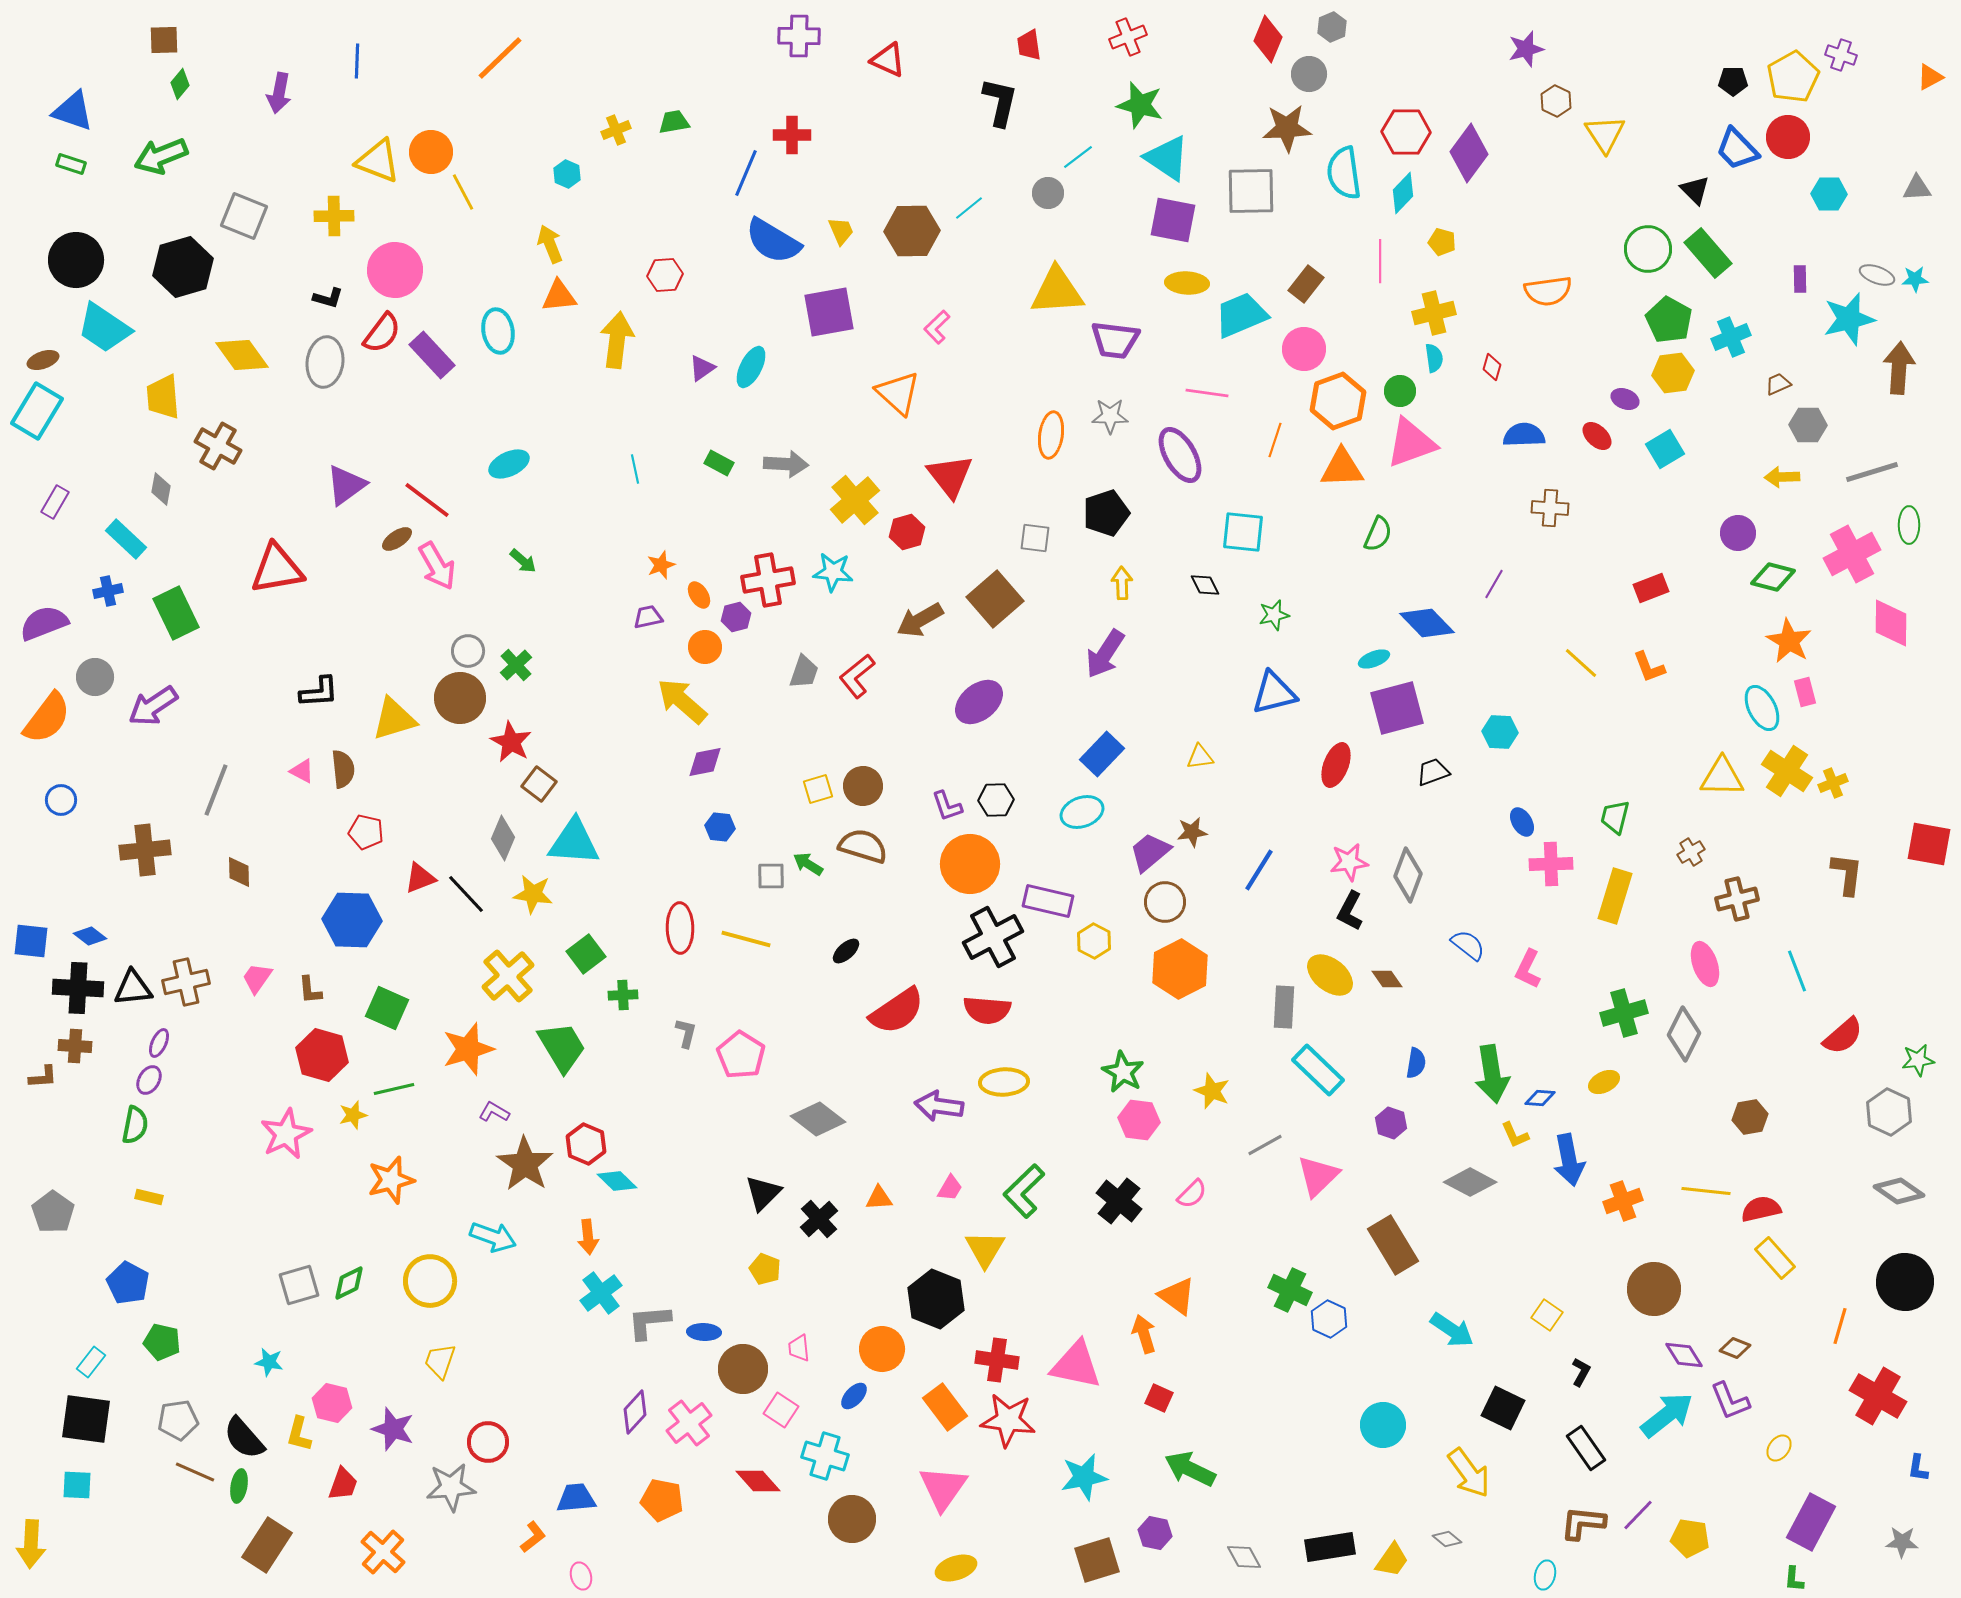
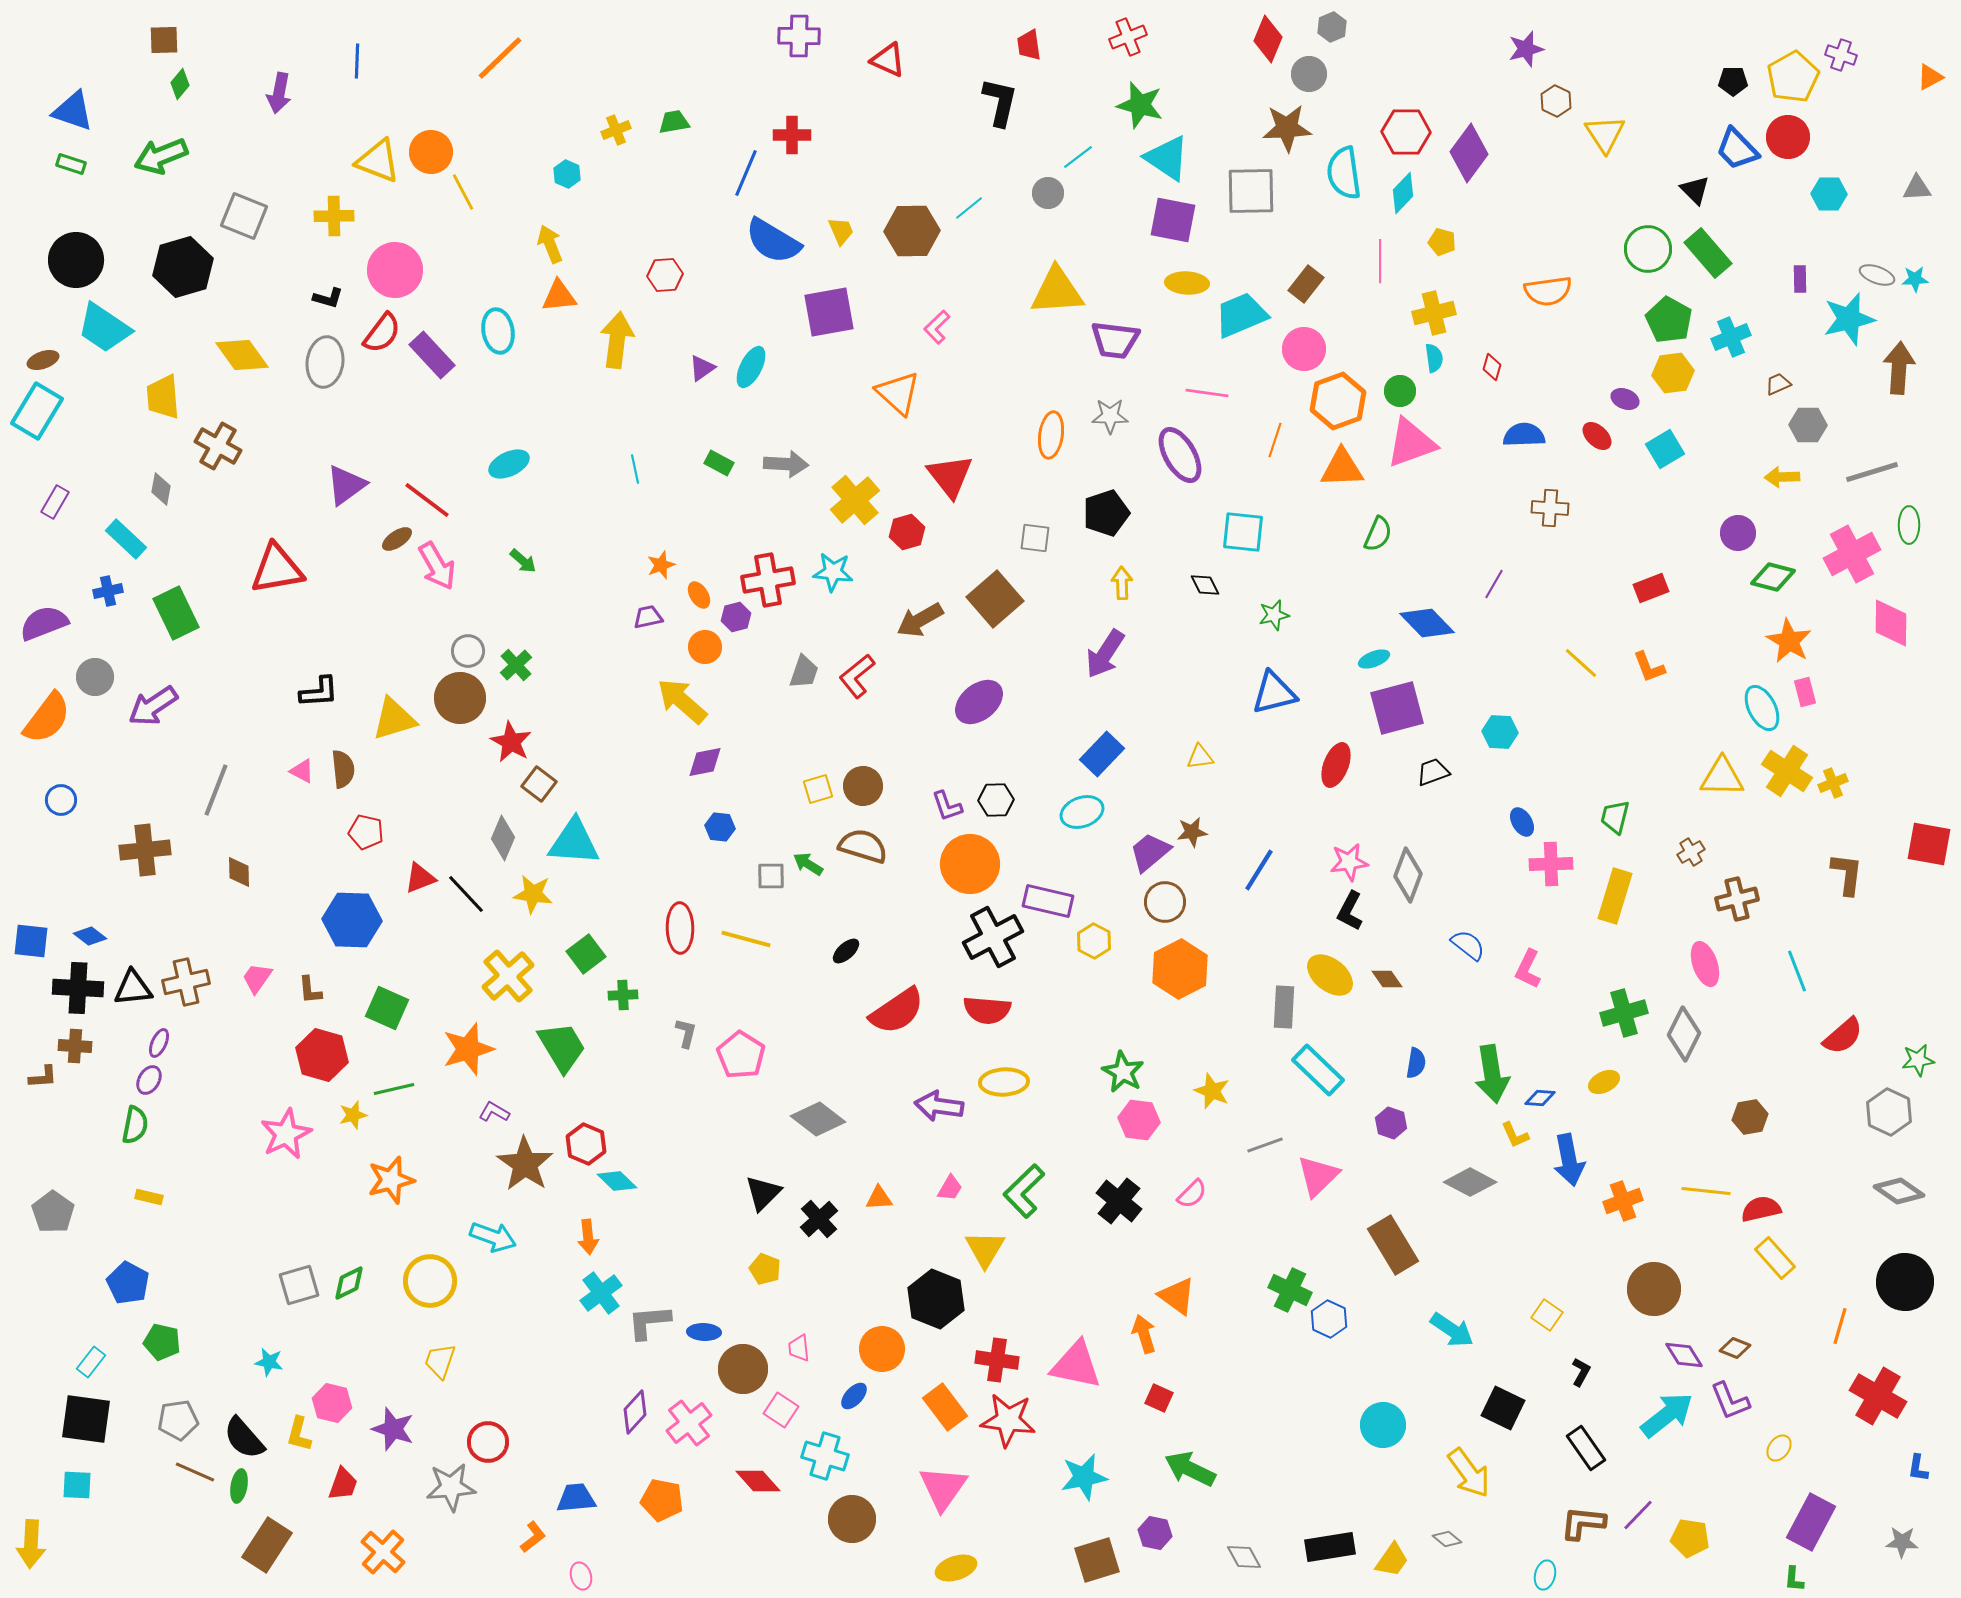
gray line at (1265, 1145): rotated 9 degrees clockwise
